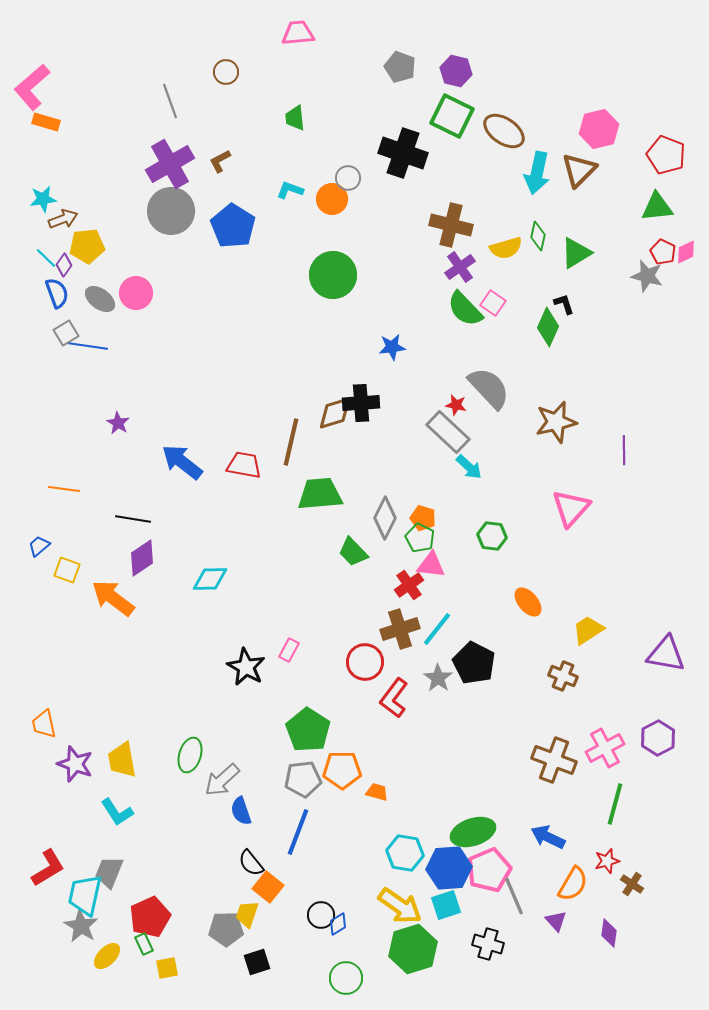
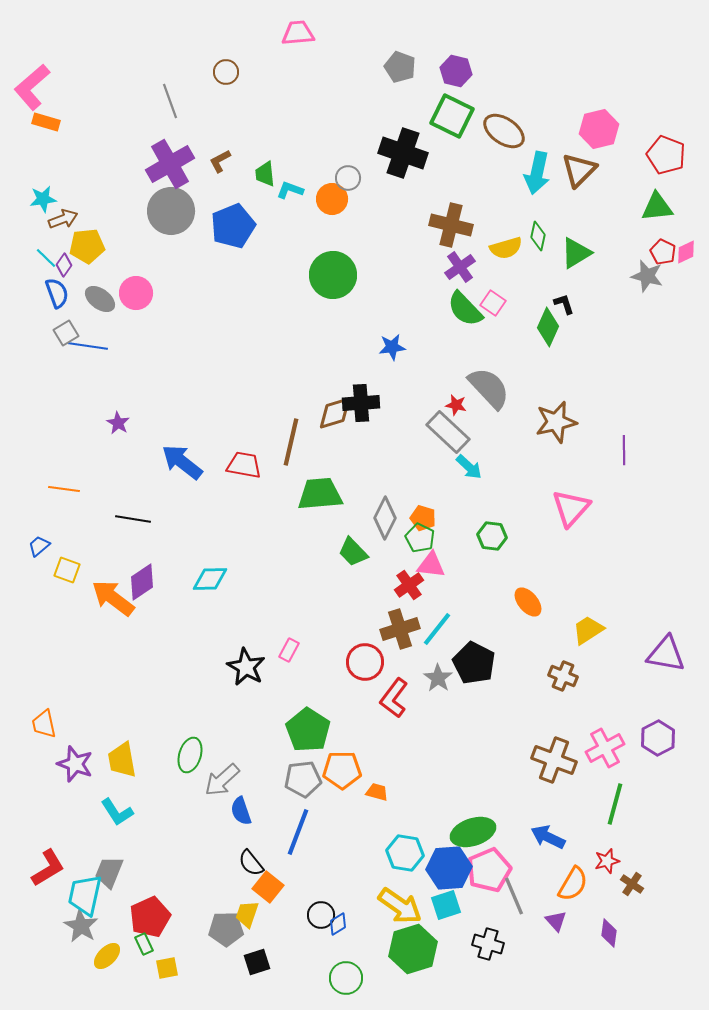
green trapezoid at (295, 118): moved 30 px left, 56 px down
blue pentagon at (233, 226): rotated 18 degrees clockwise
purple diamond at (142, 558): moved 24 px down
